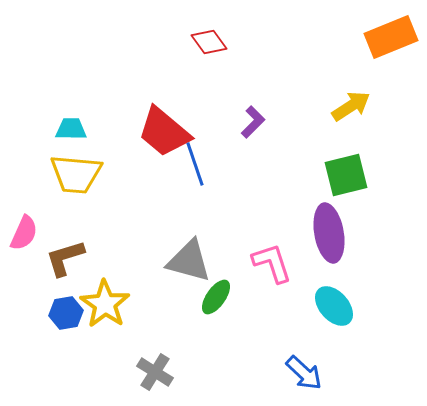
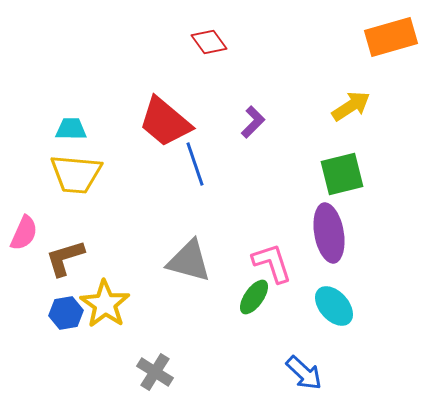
orange rectangle: rotated 6 degrees clockwise
red trapezoid: moved 1 px right, 10 px up
green square: moved 4 px left, 1 px up
green ellipse: moved 38 px right
